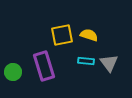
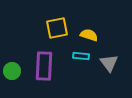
yellow square: moved 5 px left, 7 px up
cyan rectangle: moved 5 px left, 5 px up
purple rectangle: rotated 20 degrees clockwise
green circle: moved 1 px left, 1 px up
